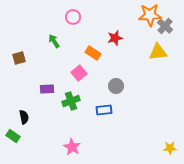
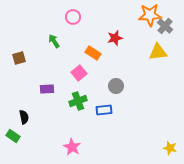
green cross: moved 7 px right
yellow star: rotated 16 degrees clockwise
